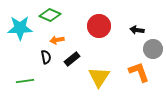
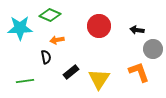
black rectangle: moved 1 px left, 13 px down
yellow triangle: moved 2 px down
